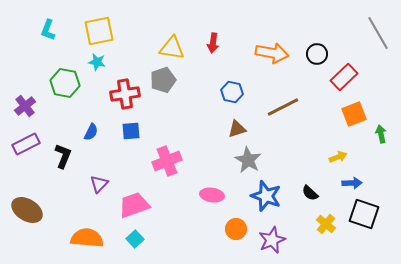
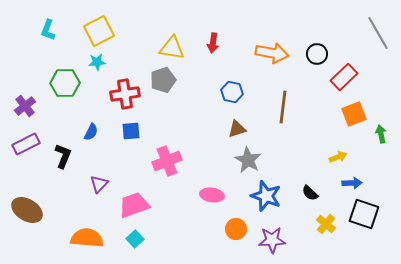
yellow square: rotated 16 degrees counterclockwise
cyan star: rotated 18 degrees counterclockwise
green hexagon: rotated 12 degrees counterclockwise
brown line: rotated 56 degrees counterclockwise
purple star: rotated 20 degrees clockwise
